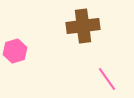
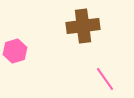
pink line: moved 2 px left
